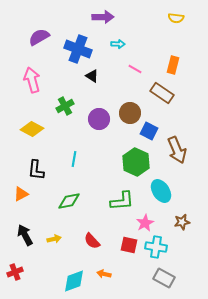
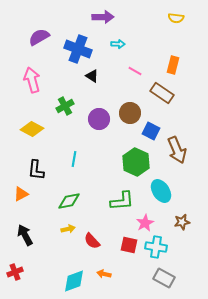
pink line: moved 2 px down
blue square: moved 2 px right
yellow arrow: moved 14 px right, 10 px up
